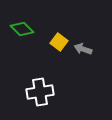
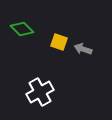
yellow square: rotated 18 degrees counterclockwise
white cross: rotated 20 degrees counterclockwise
